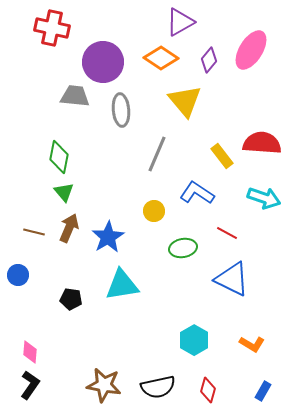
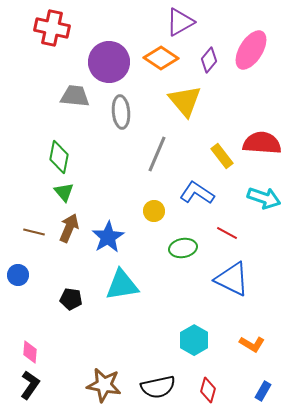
purple circle: moved 6 px right
gray ellipse: moved 2 px down
